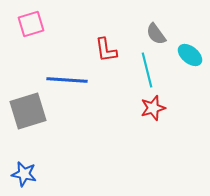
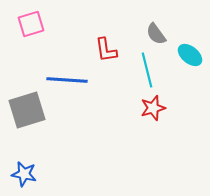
gray square: moved 1 px left, 1 px up
